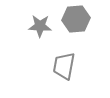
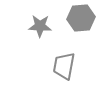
gray hexagon: moved 5 px right, 1 px up
